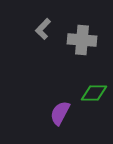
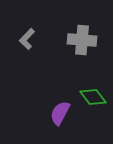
gray L-shape: moved 16 px left, 10 px down
green diamond: moved 1 px left, 4 px down; rotated 52 degrees clockwise
